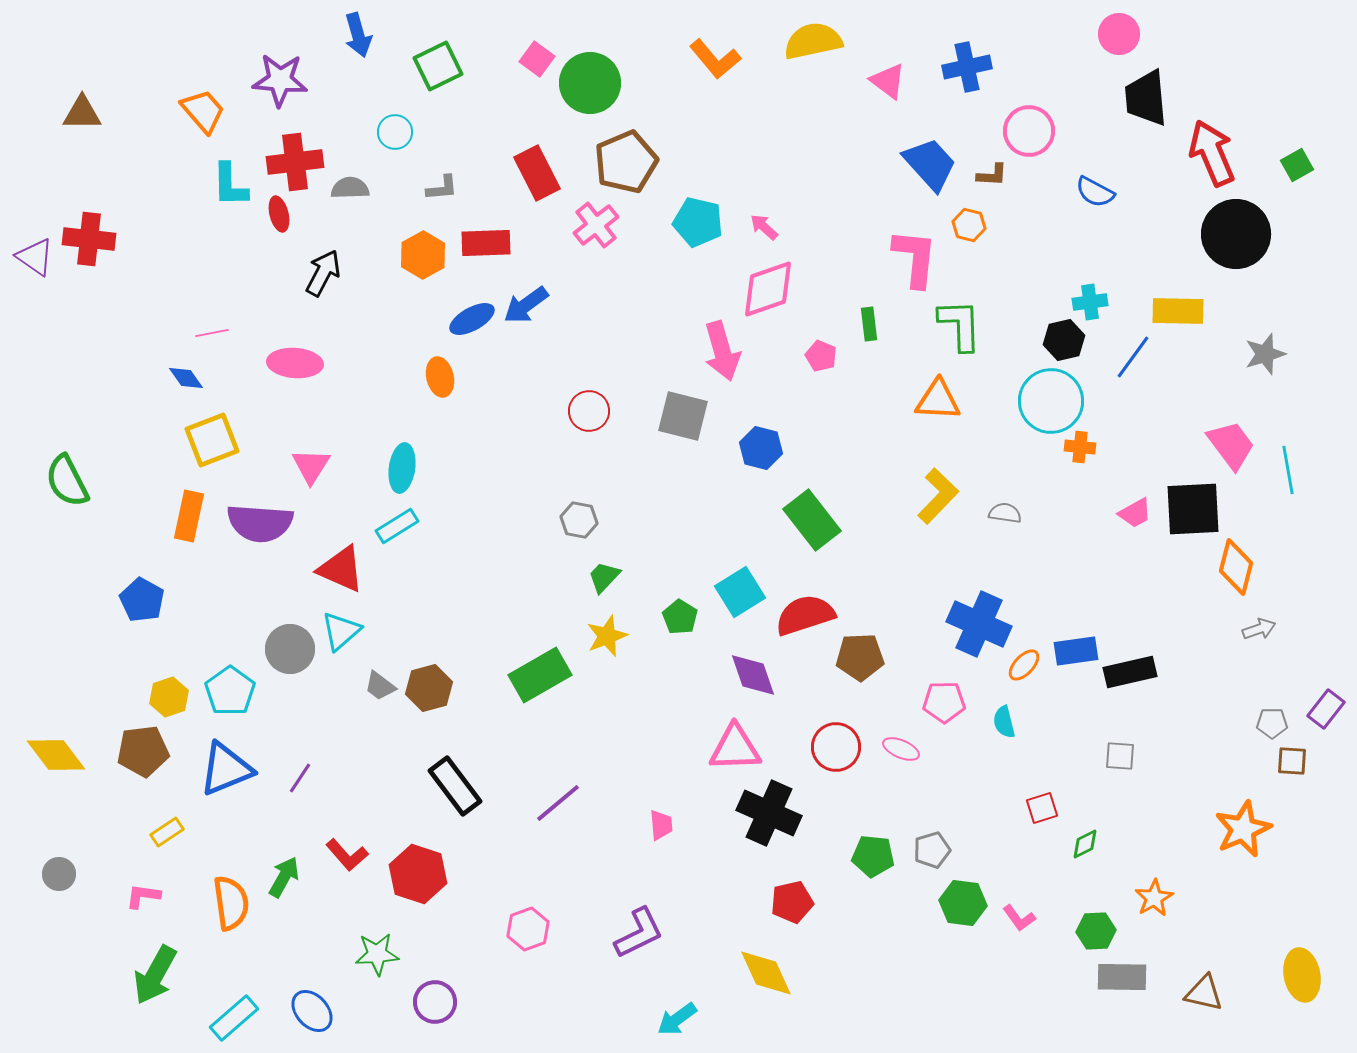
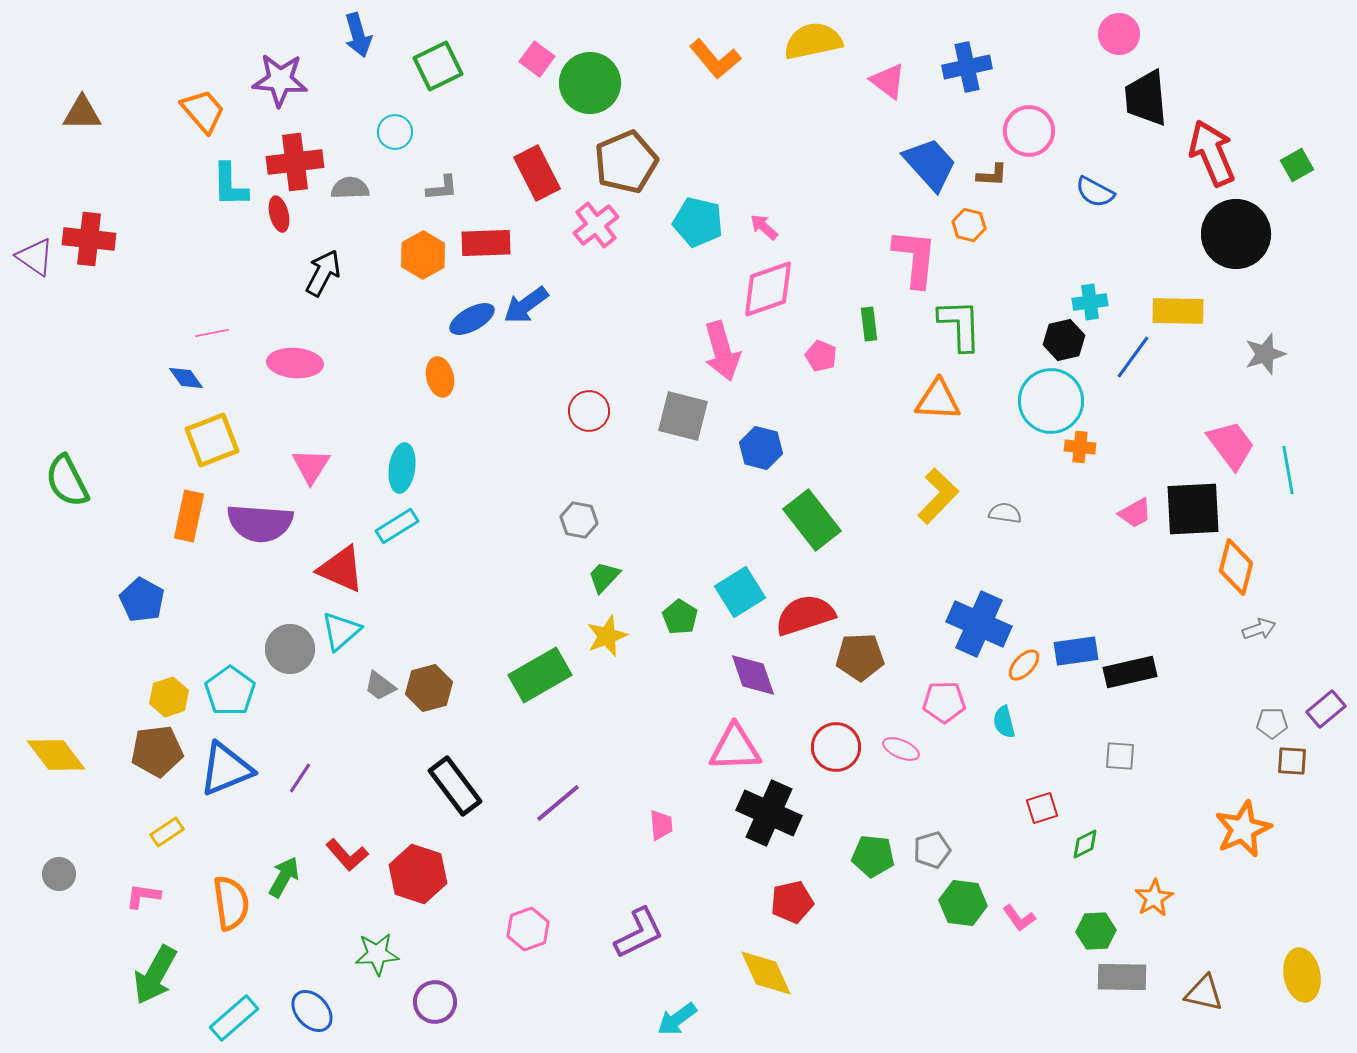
purple rectangle at (1326, 709): rotated 12 degrees clockwise
brown pentagon at (143, 751): moved 14 px right
